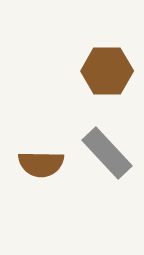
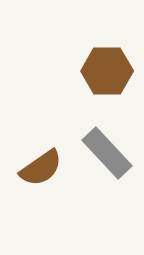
brown semicircle: moved 4 px down; rotated 36 degrees counterclockwise
